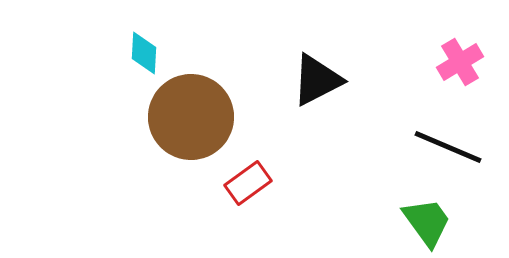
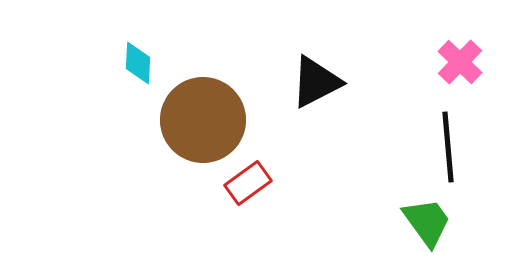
cyan diamond: moved 6 px left, 10 px down
pink cross: rotated 15 degrees counterclockwise
black triangle: moved 1 px left, 2 px down
brown circle: moved 12 px right, 3 px down
black line: rotated 62 degrees clockwise
